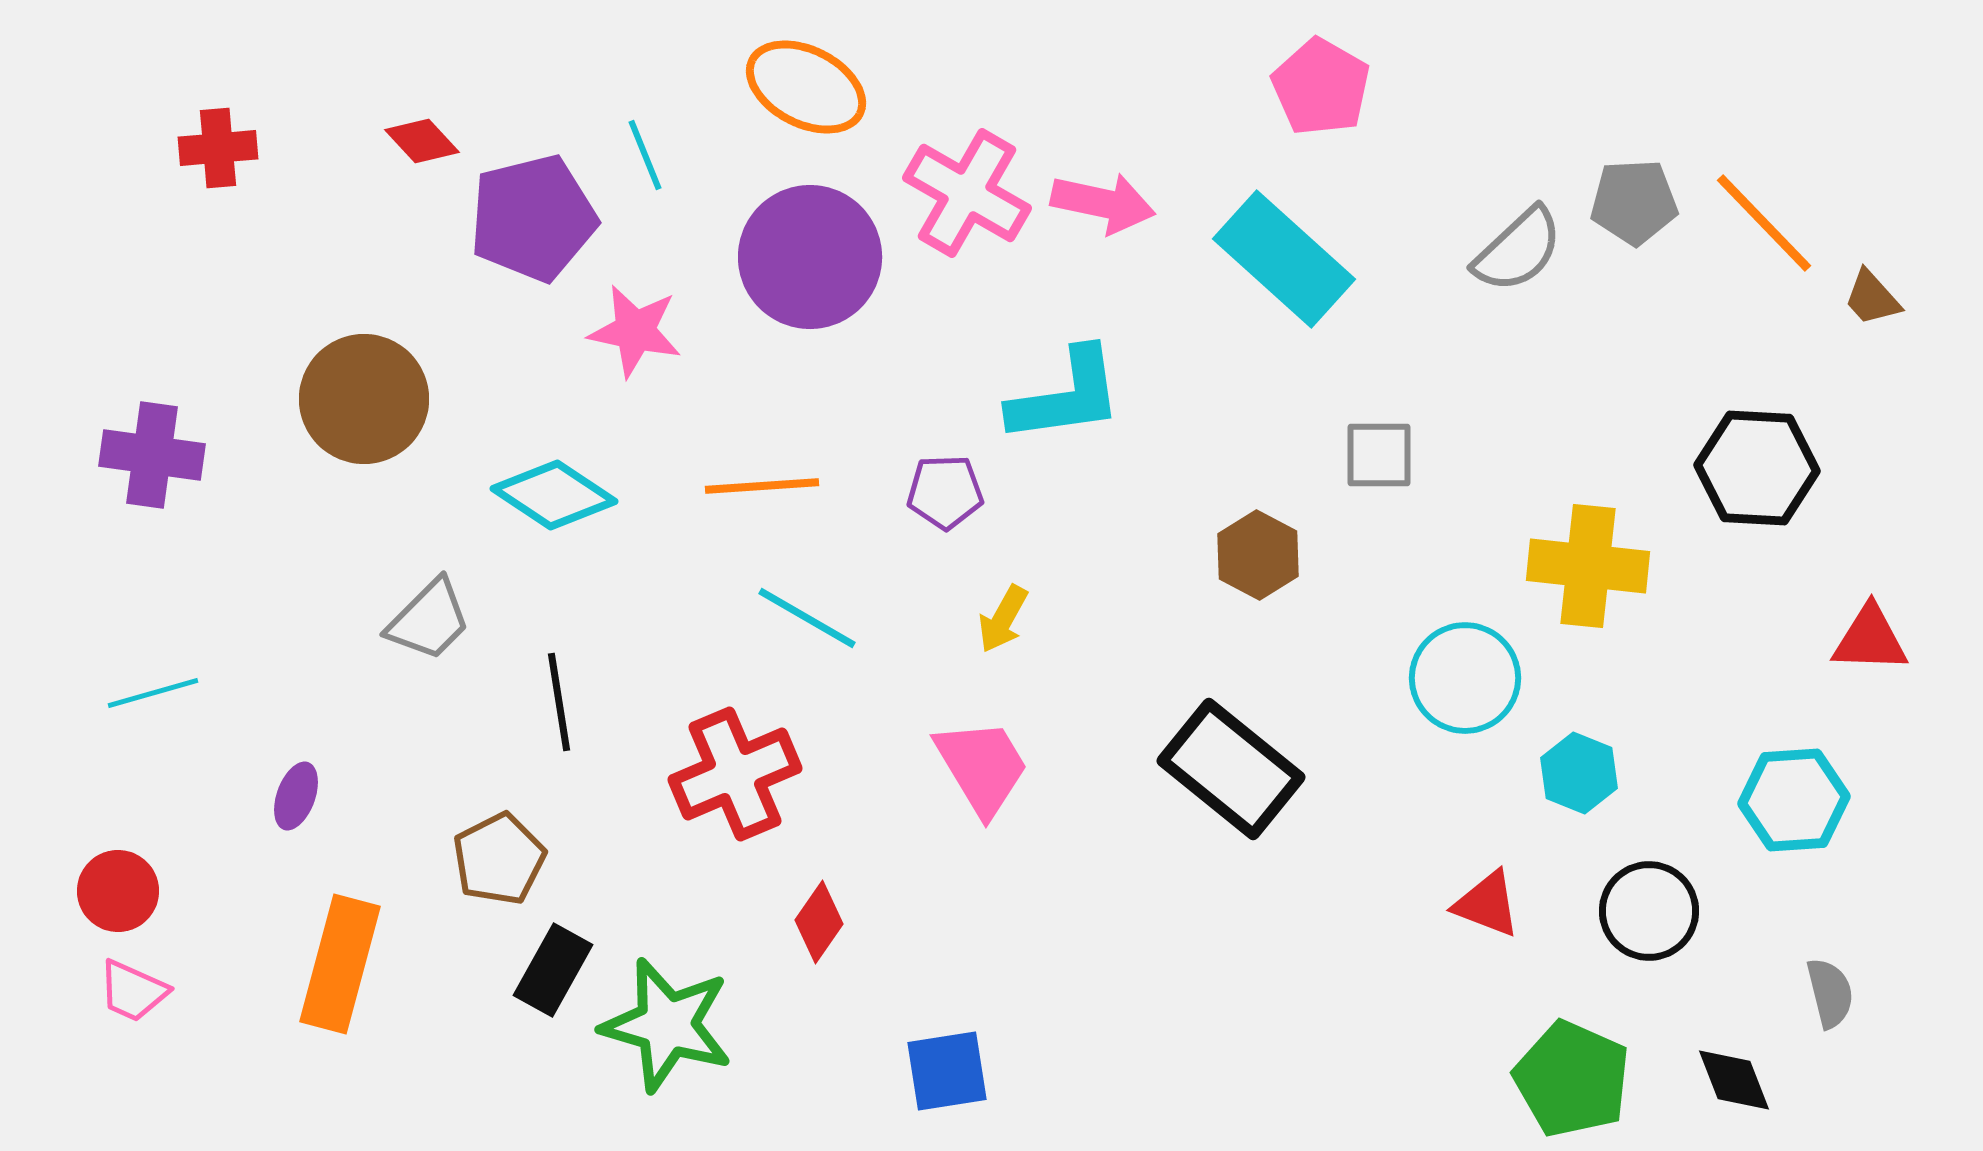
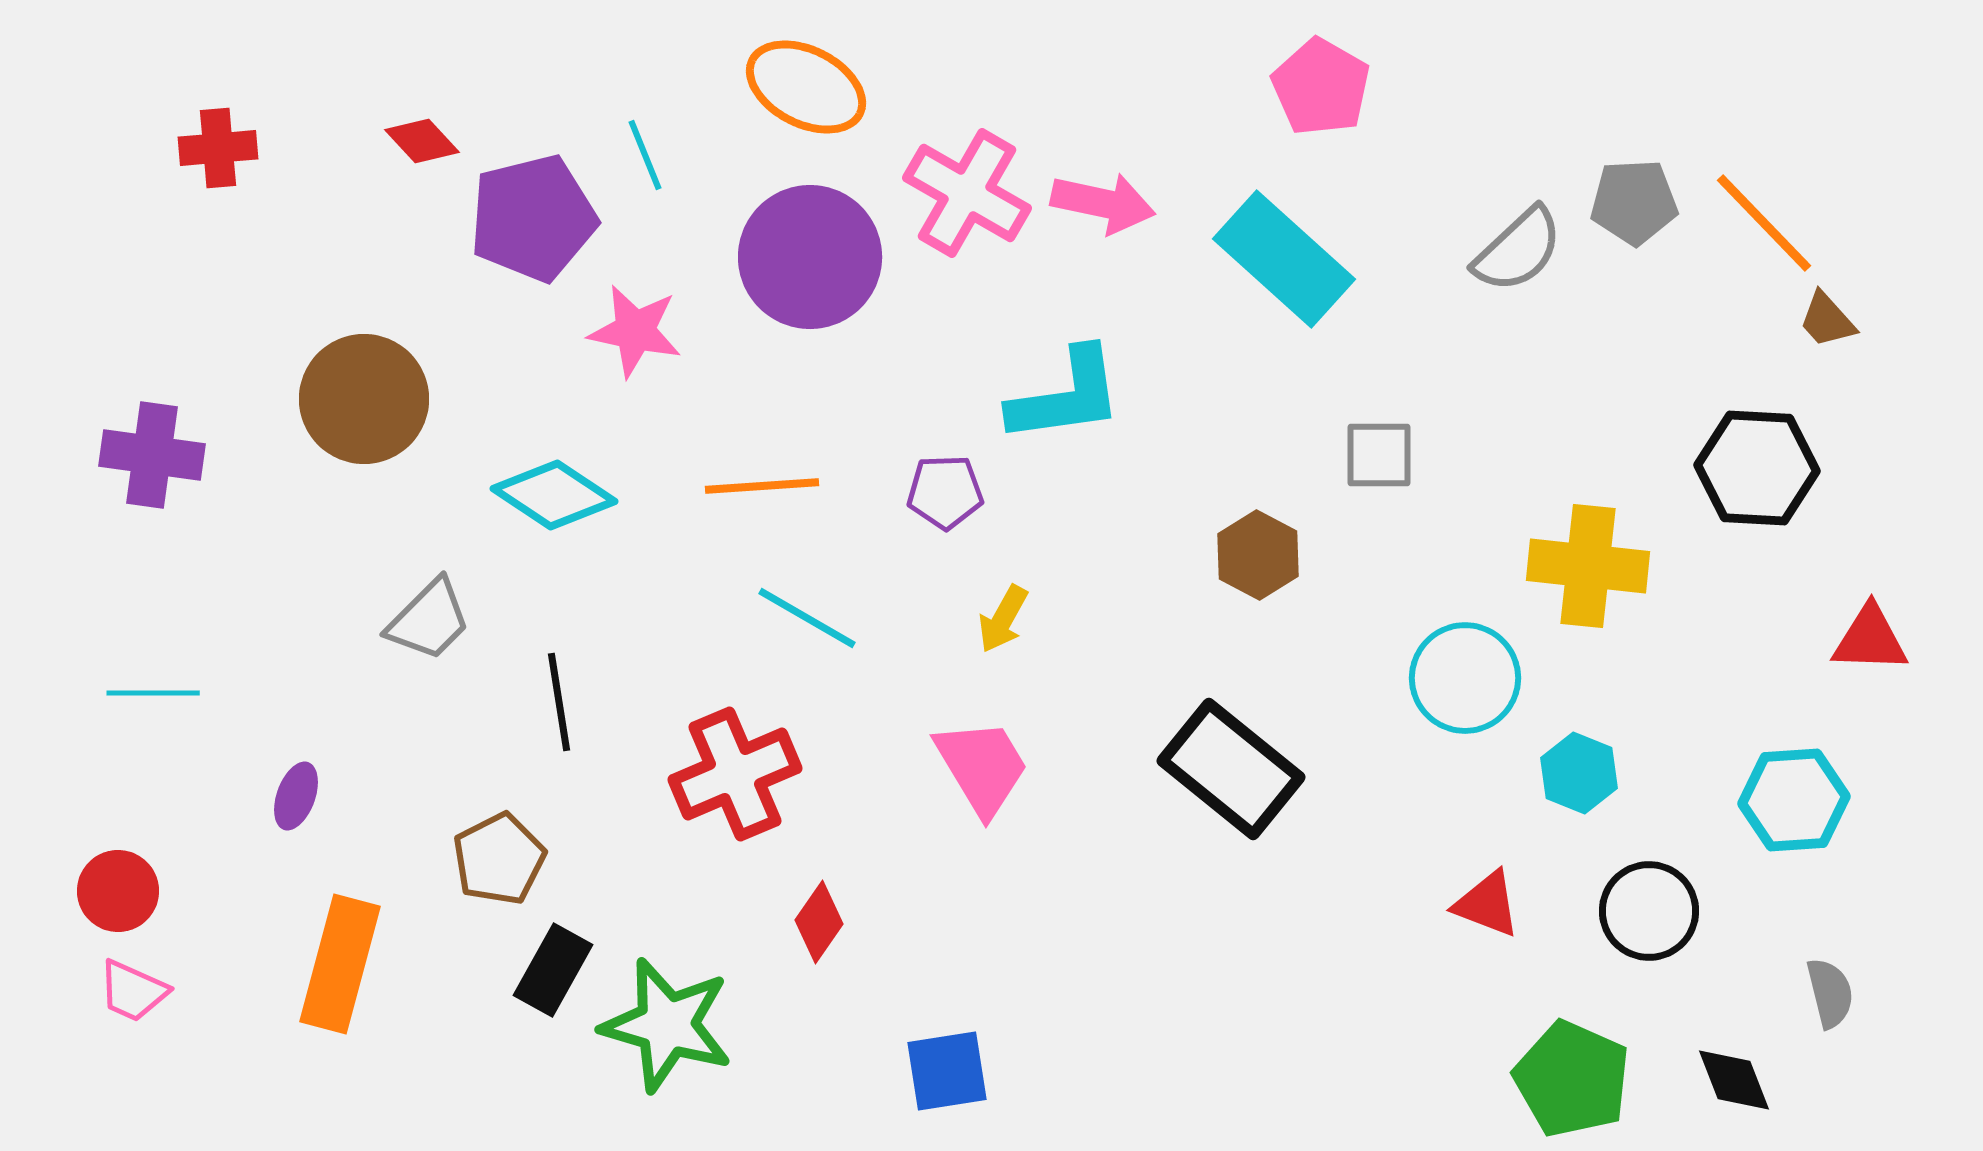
brown trapezoid at (1872, 298): moved 45 px left, 22 px down
cyan line at (153, 693): rotated 16 degrees clockwise
